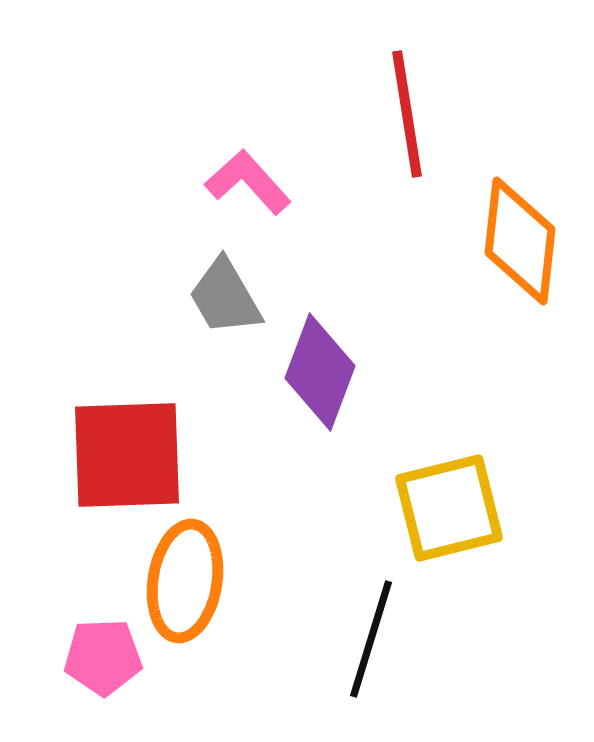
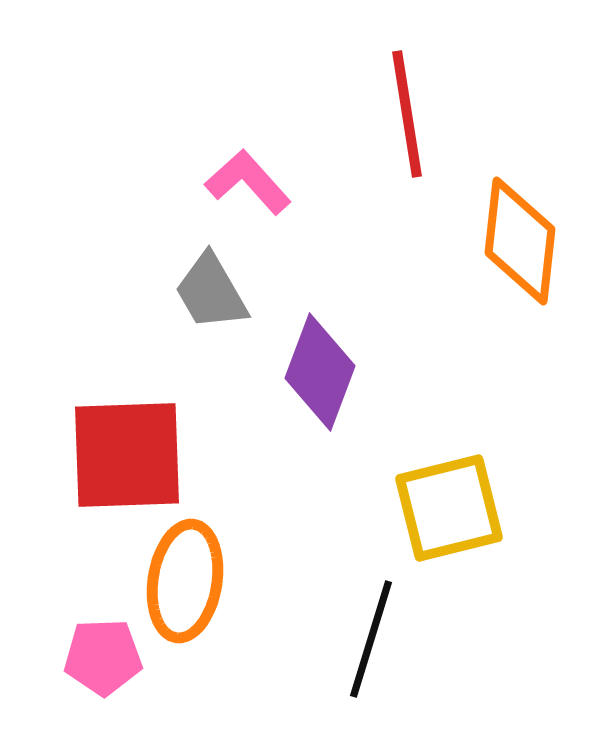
gray trapezoid: moved 14 px left, 5 px up
